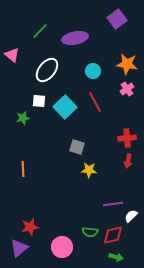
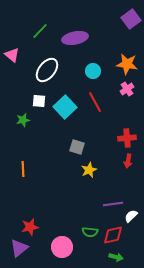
purple square: moved 14 px right
green star: moved 2 px down
yellow star: rotated 28 degrees counterclockwise
